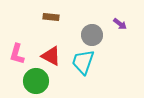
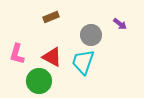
brown rectangle: rotated 28 degrees counterclockwise
gray circle: moved 1 px left
red triangle: moved 1 px right, 1 px down
green circle: moved 3 px right
